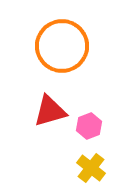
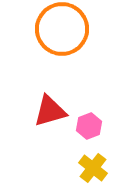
orange circle: moved 17 px up
yellow cross: moved 2 px right
